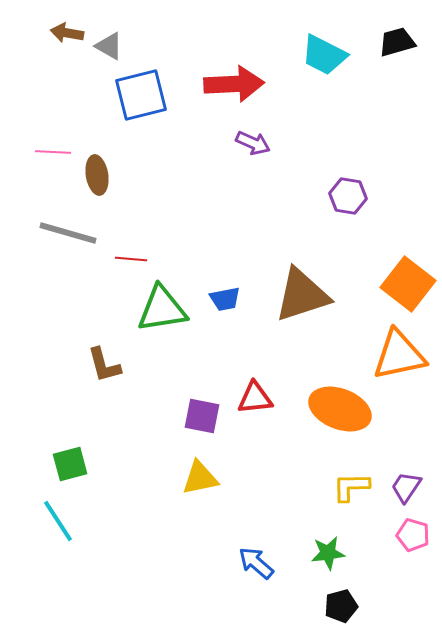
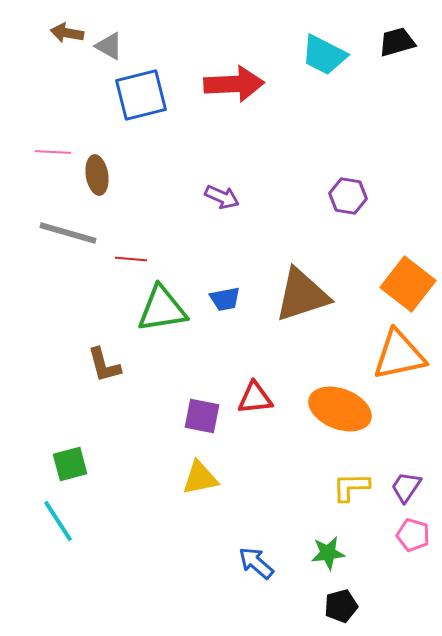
purple arrow: moved 31 px left, 54 px down
